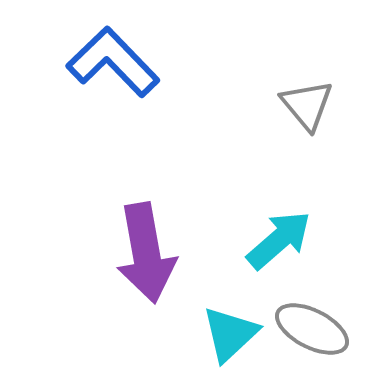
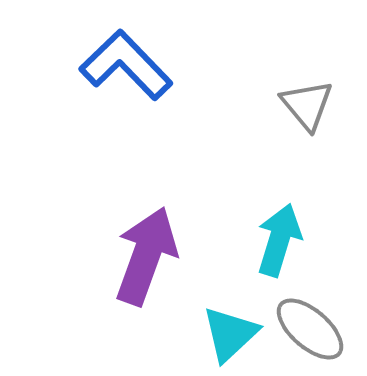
blue L-shape: moved 13 px right, 3 px down
cyan arrow: rotated 32 degrees counterclockwise
purple arrow: moved 3 px down; rotated 150 degrees counterclockwise
gray ellipse: moved 2 px left; rotated 14 degrees clockwise
